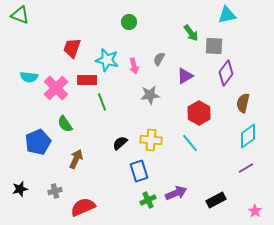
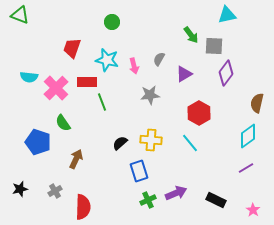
green circle: moved 17 px left
green arrow: moved 2 px down
purple triangle: moved 1 px left, 2 px up
red rectangle: moved 2 px down
brown semicircle: moved 14 px right
green semicircle: moved 2 px left, 1 px up
blue pentagon: rotated 30 degrees counterclockwise
gray cross: rotated 16 degrees counterclockwise
black rectangle: rotated 54 degrees clockwise
red semicircle: rotated 115 degrees clockwise
pink star: moved 2 px left, 1 px up
